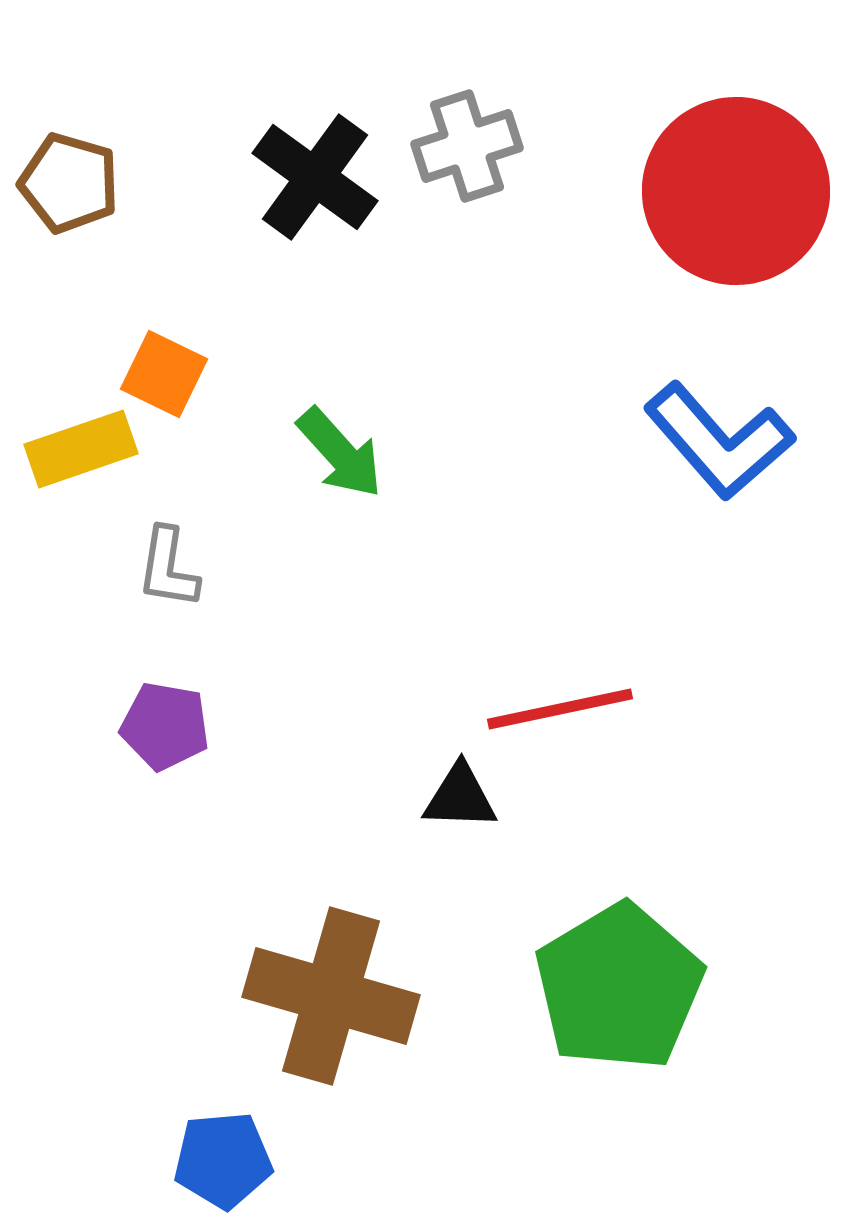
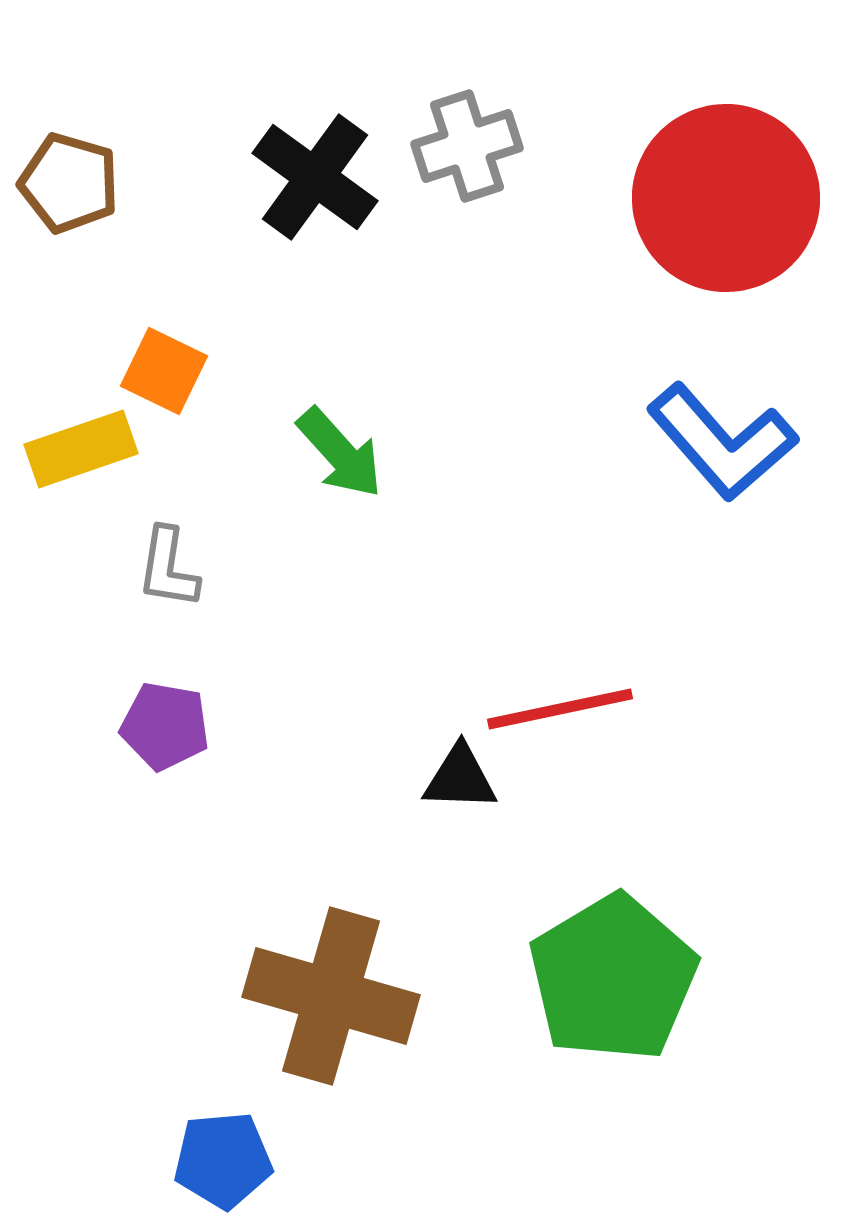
red circle: moved 10 px left, 7 px down
orange square: moved 3 px up
blue L-shape: moved 3 px right, 1 px down
black triangle: moved 19 px up
green pentagon: moved 6 px left, 9 px up
